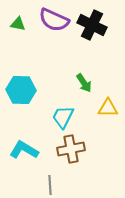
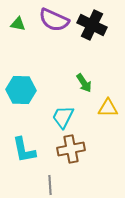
cyan L-shape: rotated 132 degrees counterclockwise
